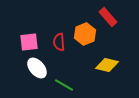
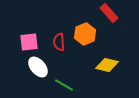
red rectangle: moved 1 px right, 4 px up
white ellipse: moved 1 px right, 1 px up
